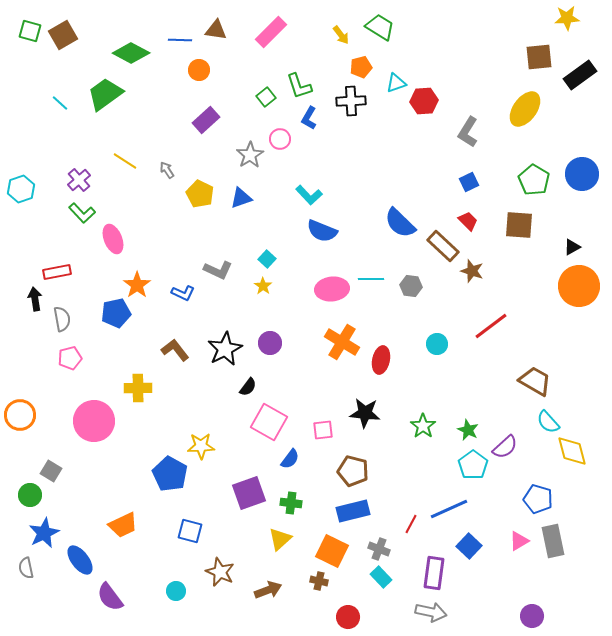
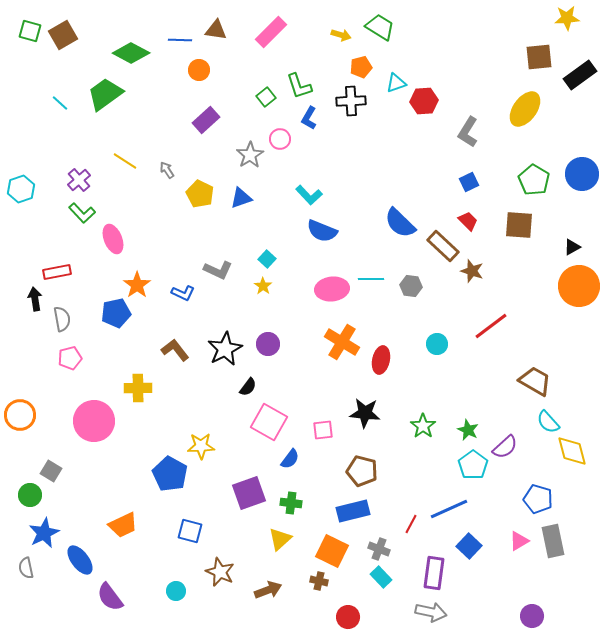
yellow arrow at (341, 35): rotated 36 degrees counterclockwise
purple circle at (270, 343): moved 2 px left, 1 px down
brown pentagon at (353, 471): moved 9 px right
